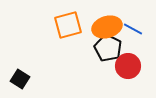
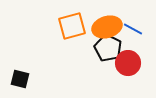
orange square: moved 4 px right, 1 px down
red circle: moved 3 px up
black square: rotated 18 degrees counterclockwise
